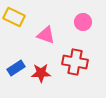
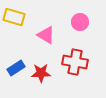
yellow rectangle: rotated 10 degrees counterclockwise
pink circle: moved 3 px left
pink triangle: rotated 12 degrees clockwise
